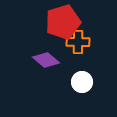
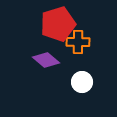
red pentagon: moved 5 px left, 2 px down
